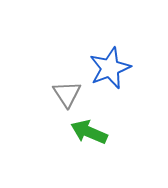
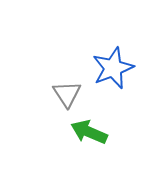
blue star: moved 3 px right
